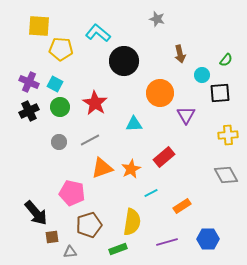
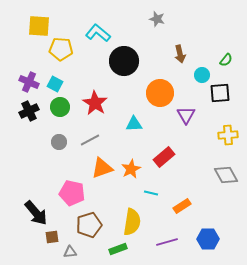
cyan line: rotated 40 degrees clockwise
